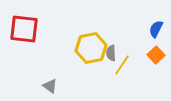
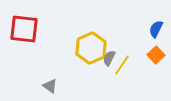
yellow hexagon: rotated 12 degrees counterclockwise
gray semicircle: moved 2 px left, 5 px down; rotated 28 degrees clockwise
